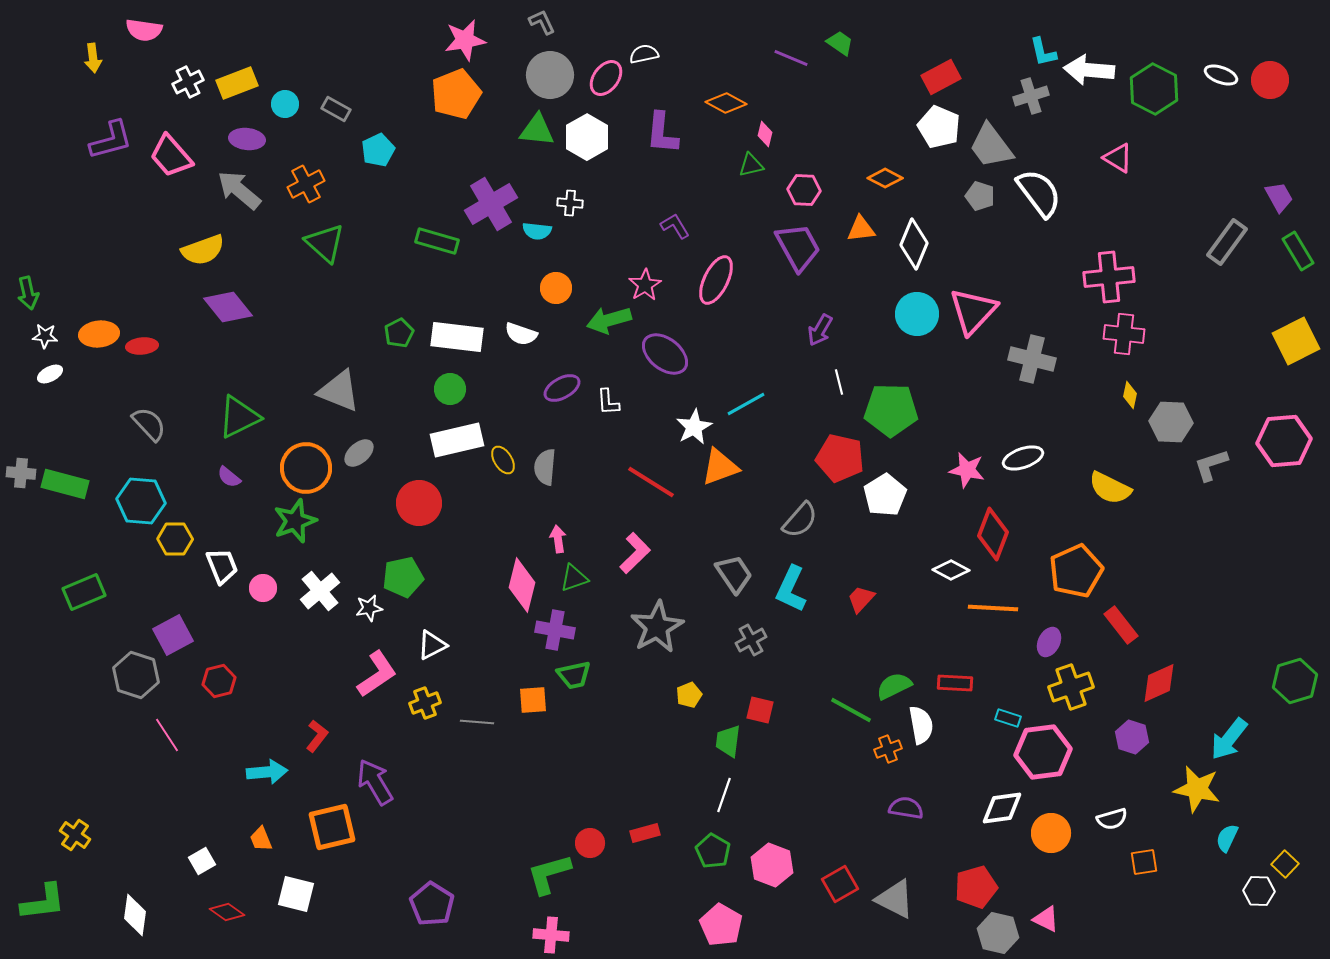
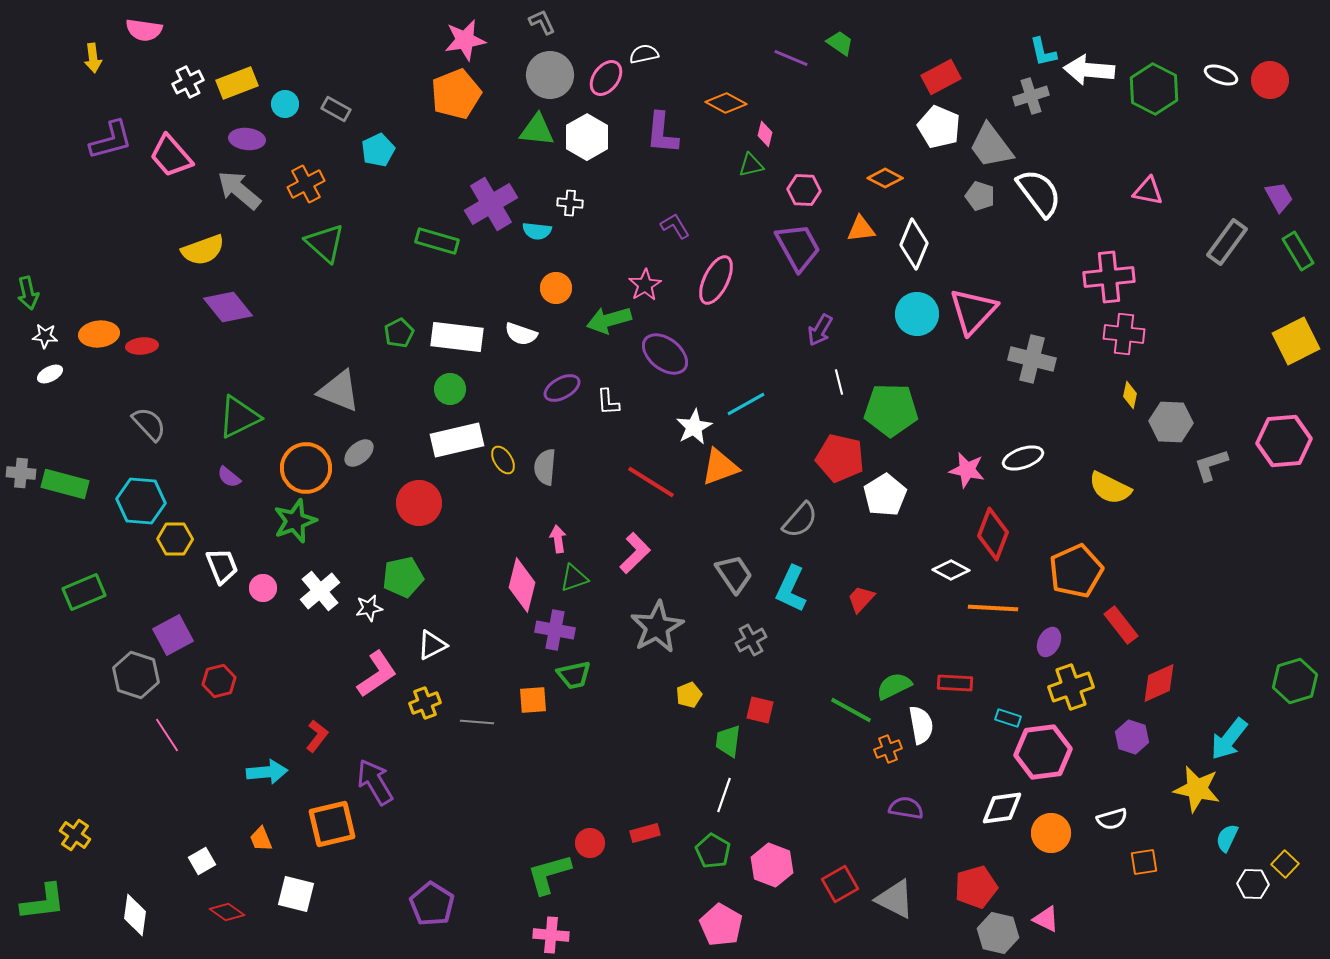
pink triangle at (1118, 158): moved 30 px right, 33 px down; rotated 20 degrees counterclockwise
orange square at (332, 827): moved 3 px up
white hexagon at (1259, 891): moved 6 px left, 7 px up
